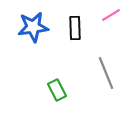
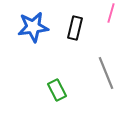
pink line: moved 2 px up; rotated 42 degrees counterclockwise
black rectangle: rotated 15 degrees clockwise
